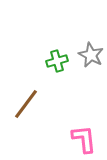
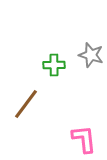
gray star: rotated 10 degrees counterclockwise
green cross: moved 3 px left, 4 px down; rotated 15 degrees clockwise
